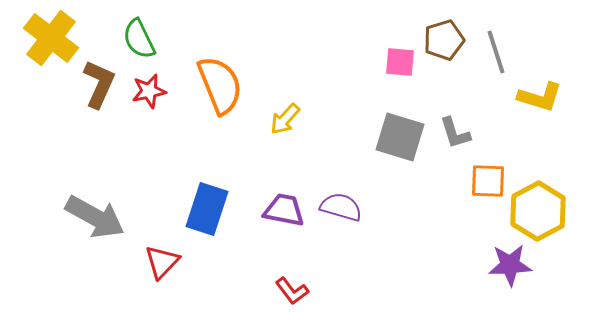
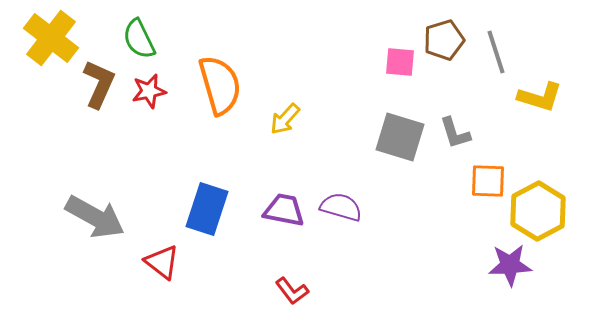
orange semicircle: rotated 6 degrees clockwise
red triangle: rotated 36 degrees counterclockwise
